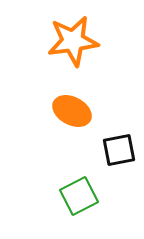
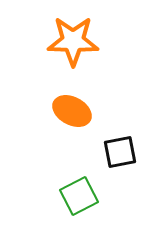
orange star: rotated 9 degrees clockwise
black square: moved 1 px right, 2 px down
